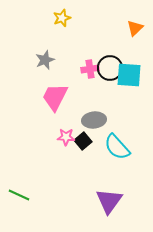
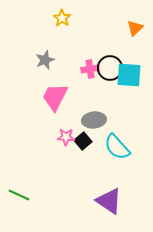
yellow star: rotated 18 degrees counterclockwise
purple triangle: rotated 32 degrees counterclockwise
